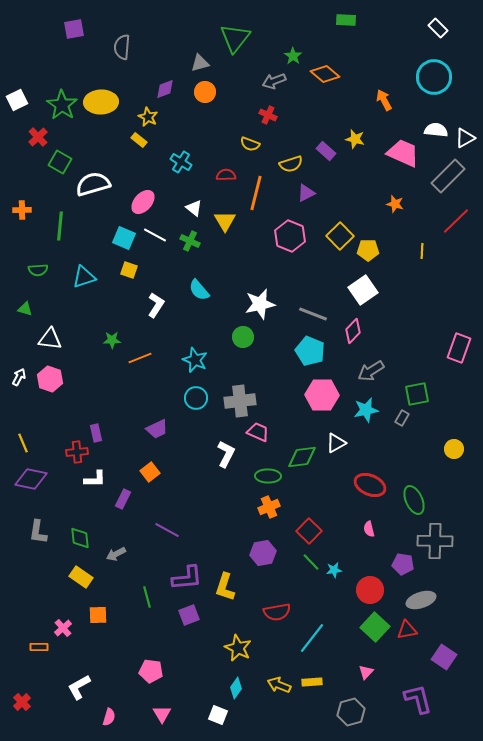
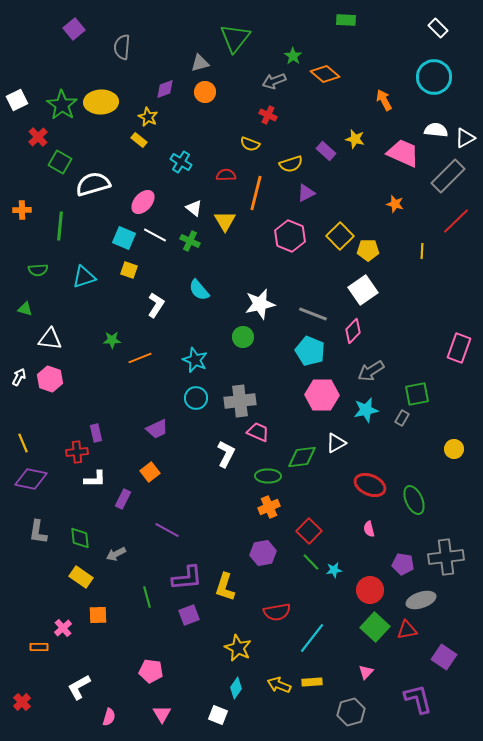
purple square at (74, 29): rotated 30 degrees counterclockwise
gray cross at (435, 541): moved 11 px right, 16 px down; rotated 8 degrees counterclockwise
